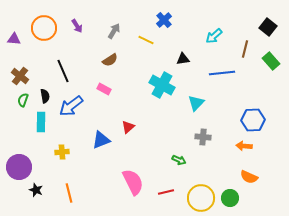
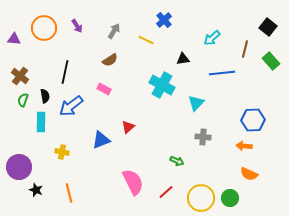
cyan arrow: moved 2 px left, 2 px down
black line: moved 2 px right, 1 px down; rotated 35 degrees clockwise
yellow cross: rotated 16 degrees clockwise
green arrow: moved 2 px left, 1 px down
orange semicircle: moved 3 px up
red line: rotated 28 degrees counterclockwise
